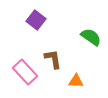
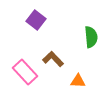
green semicircle: rotated 50 degrees clockwise
brown L-shape: rotated 35 degrees counterclockwise
orange triangle: moved 2 px right
